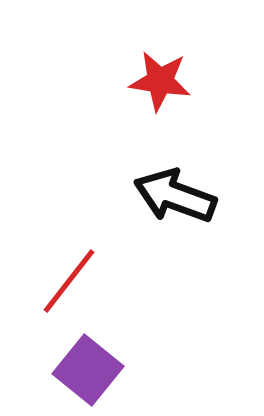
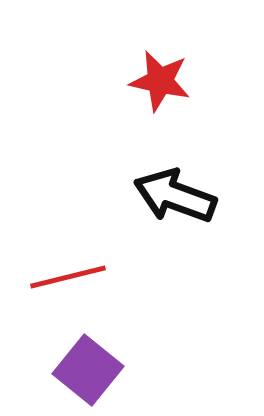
red star: rotated 4 degrees clockwise
red line: moved 1 px left, 4 px up; rotated 38 degrees clockwise
